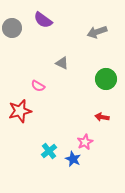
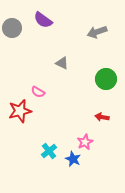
pink semicircle: moved 6 px down
